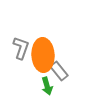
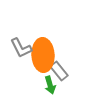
gray L-shape: rotated 135 degrees clockwise
green arrow: moved 3 px right, 1 px up
